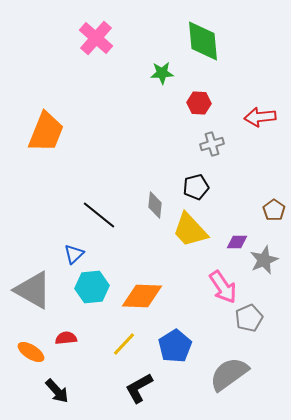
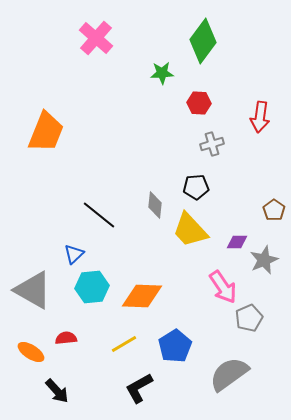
green diamond: rotated 42 degrees clockwise
red arrow: rotated 76 degrees counterclockwise
black pentagon: rotated 10 degrees clockwise
yellow line: rotated 16 degrees clockwise
